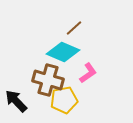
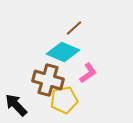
black arrow: moved 4 px down
